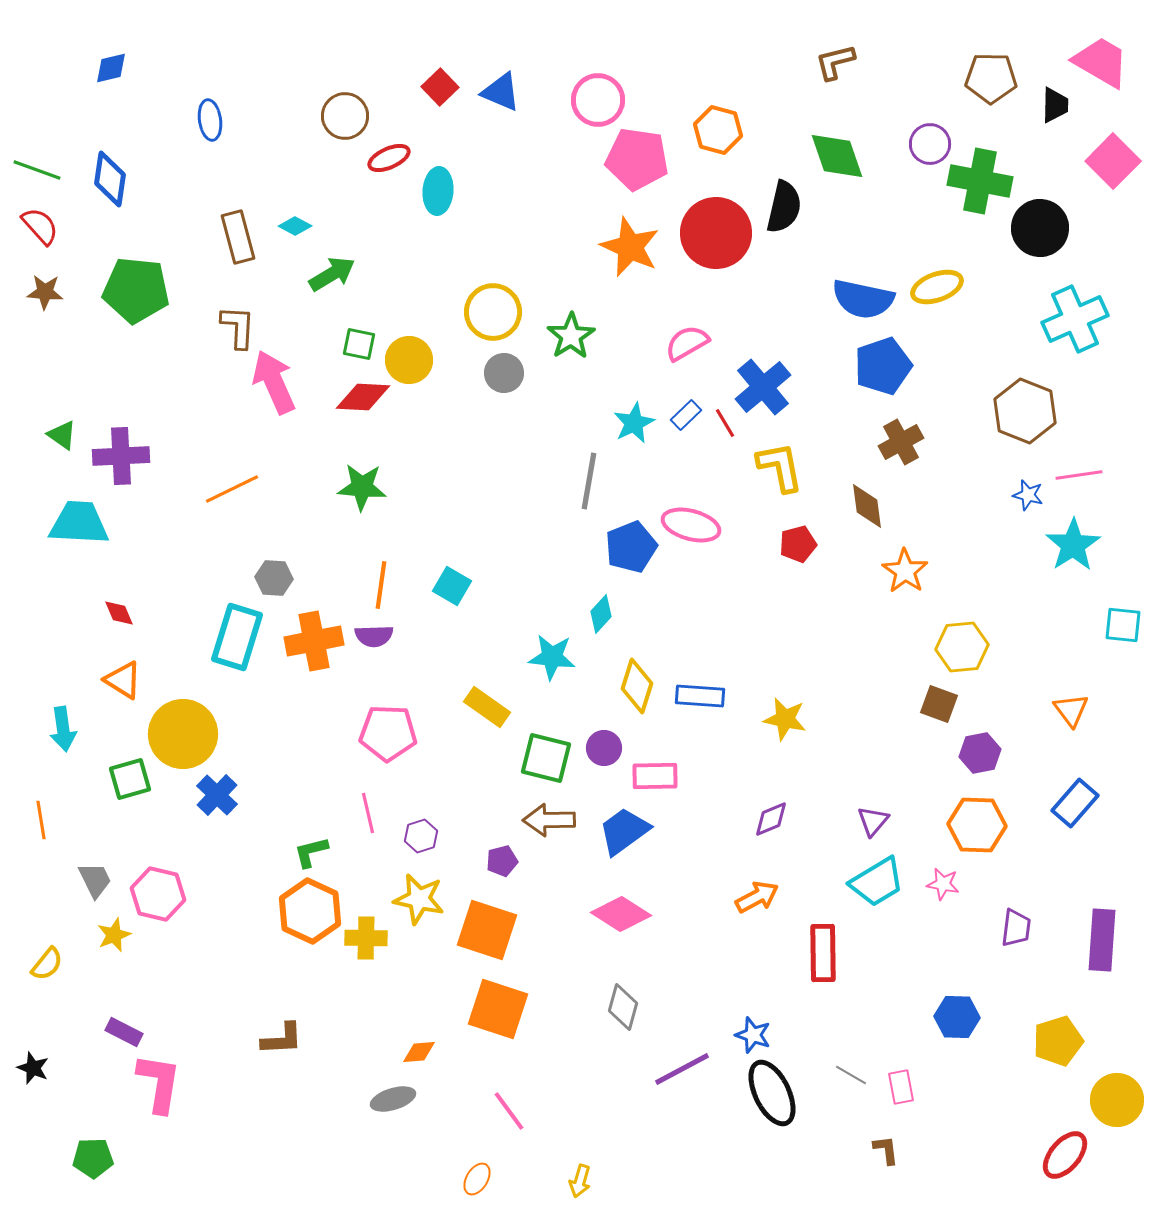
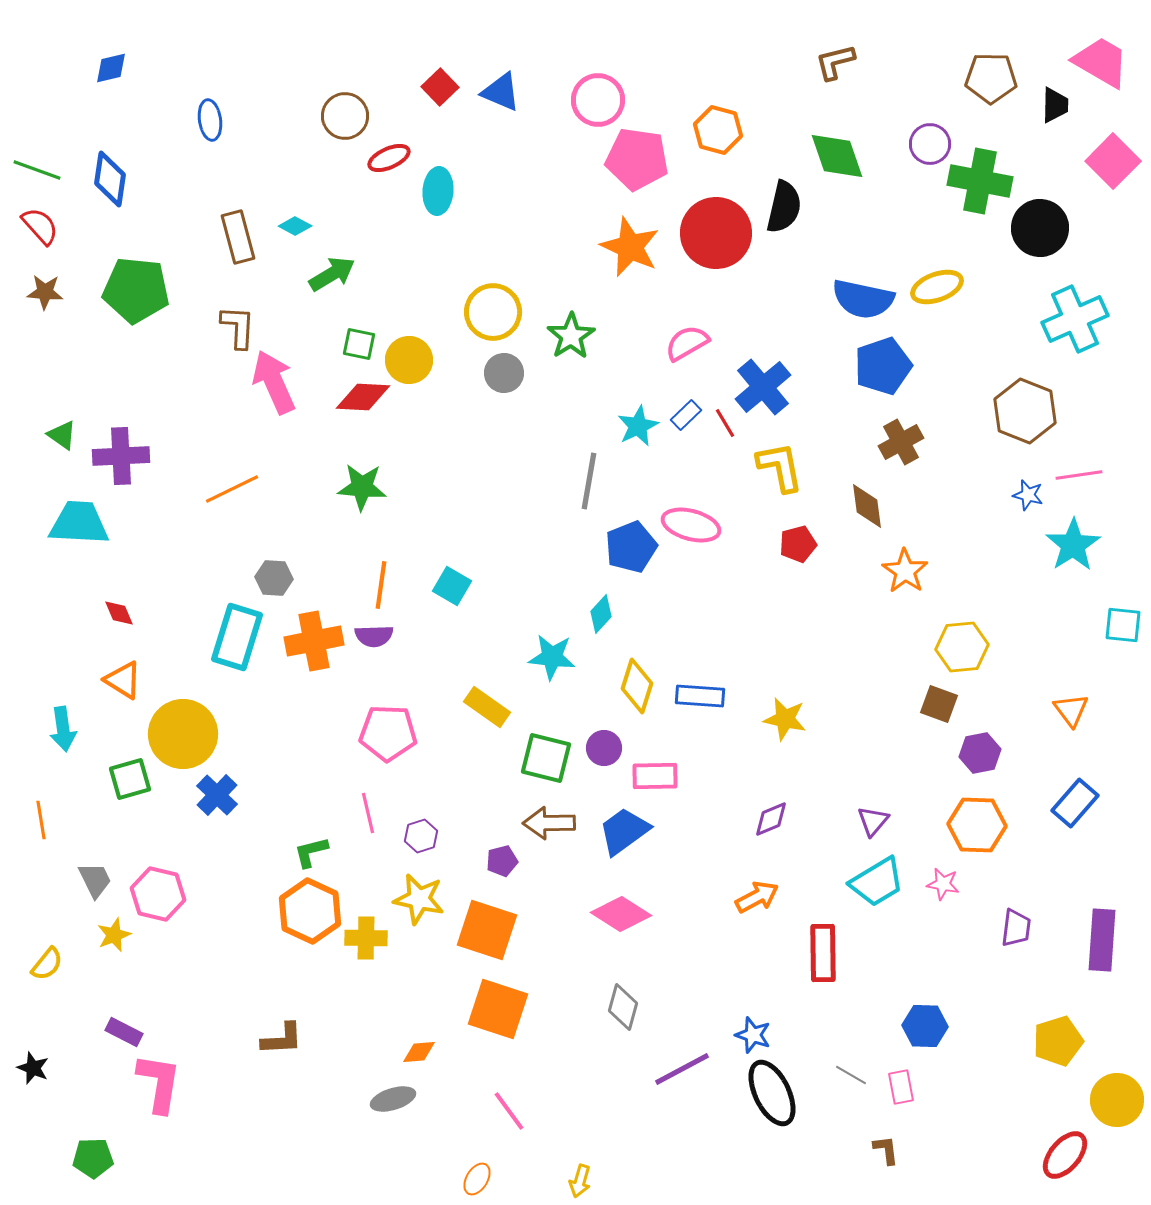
cyan star at (634, 423): moved 4 px right, 3 px down
brown arrow at (549, 820): moved 3 px down
blue hexagon at (957, 1017): moved 32 px left, 9 px down
